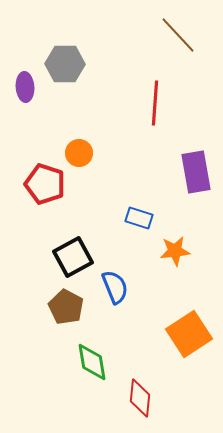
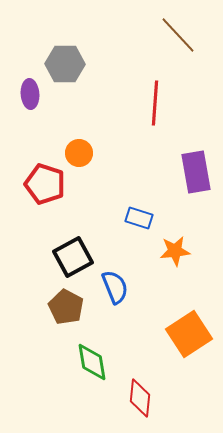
purple ellipse: moved 5 px right, 7 px down
